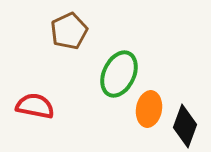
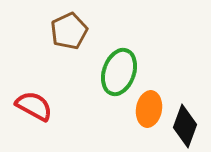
green ellipse: moved 2 px up; rotated 6 degrees counterclockwise
red semicircle: moved 1 px left; rotated 18 degrees clockwise
